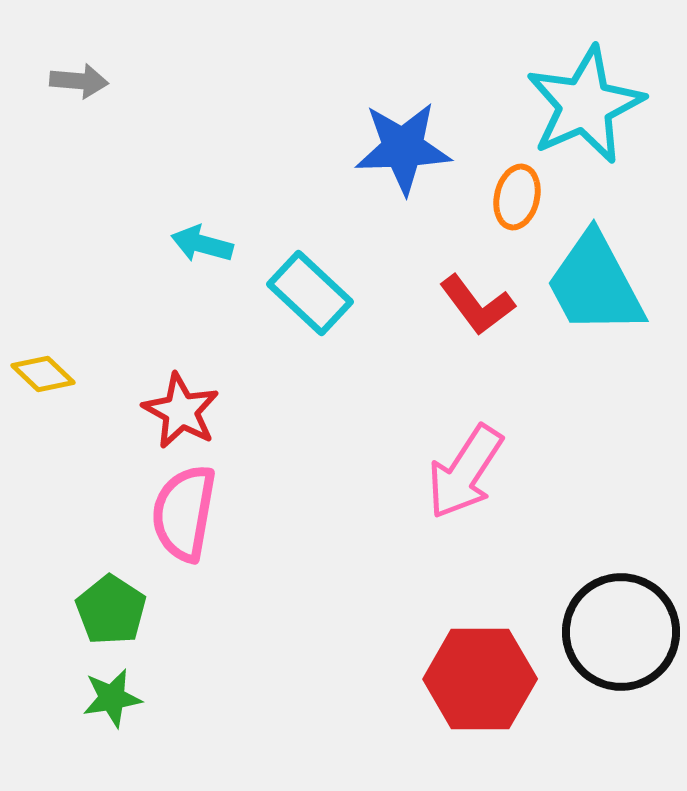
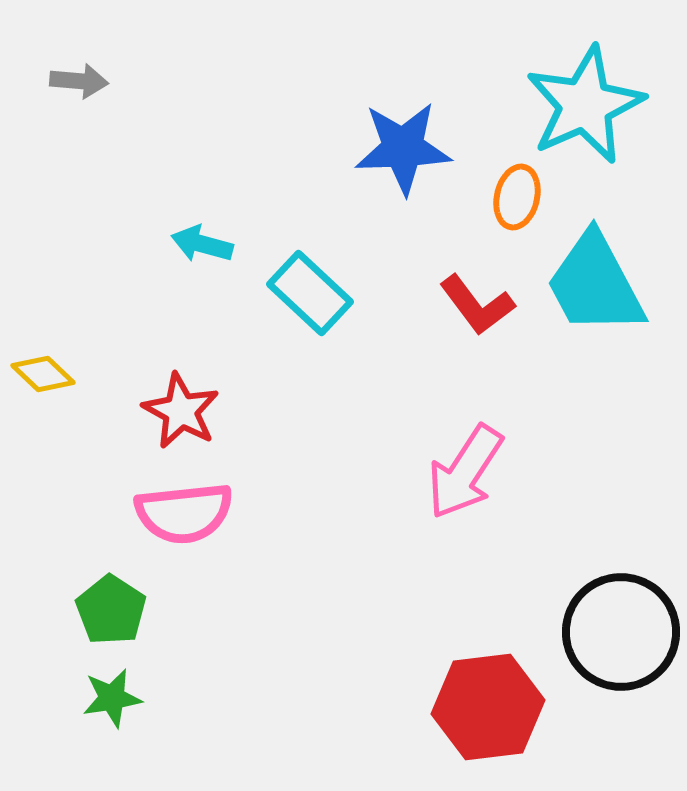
pink semicircle: rotated 106 degrees counterclockwise
red hexagon: moved 8 px right, 28 px down; rotated 7 degrees counterclockwise
